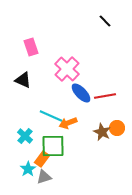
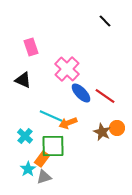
red line: rotated 45 degrees clockwise
